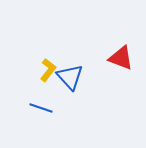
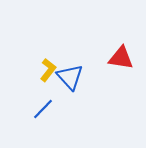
red triangle: rotated 12 degrees counterclockwise
blue line: moved 2 px right, 1 px down; rotated 65 degrees counterclockwise
